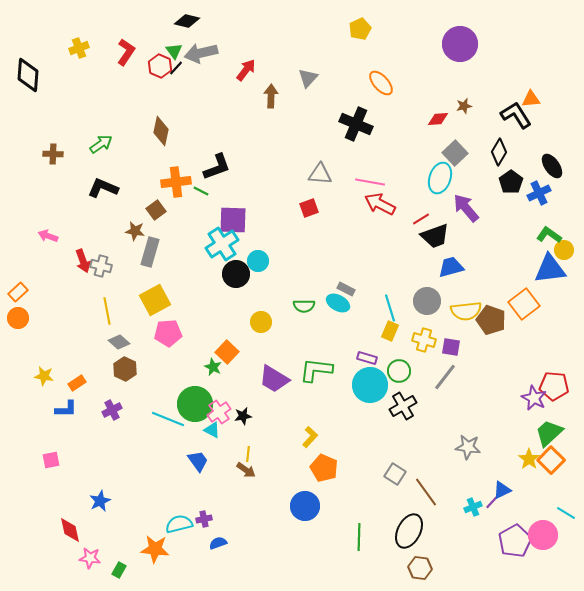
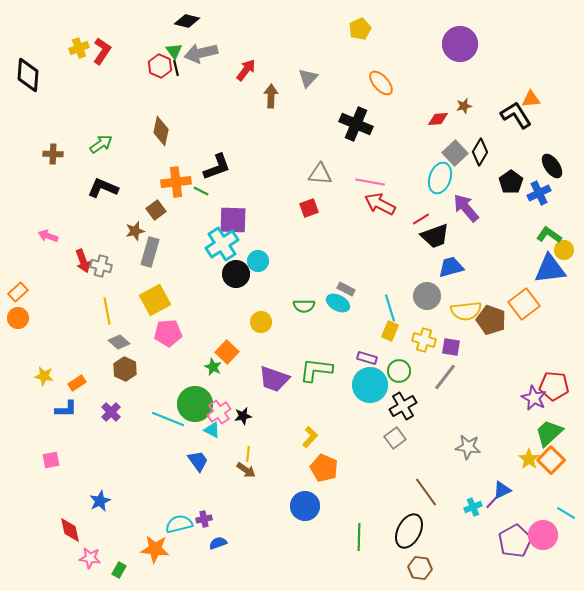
red L-shape at (126, 52): moved 24 px left, 1 px up
black line at (176, 68): rotated 56 degrees counterclockwise
black diamond at (499, 152): moved 19 px left
brown star at (135, 231): rotated 24 degrees counterclockwise
gray circle at (427, 301): moved 5 px up
purple trapezoid at (274, 379): rotated 12 degrees counterclockwise
purple cross at (112, 410): moved 1 px left, 2 px down; rotated 18 degrees counterclockwise
gray square at (395, 474): moved 36 px up; rotated 20 degrees clockwise
